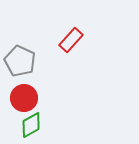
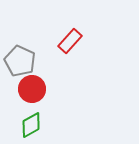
red rectangle: moved 1 px left, 1 px down
red circle: moved 8 px right, 9 px up
